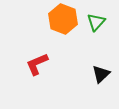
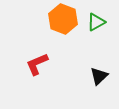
green triangle: rotated 18 degrees clockwise
black triangle: moved 2 px left, 2 px down
